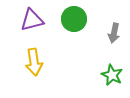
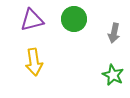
green star: moved 1 px right
